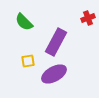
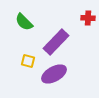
red cross: rotated 24 degrees clockwise
purple rectangle: rotated 16 degrees clockwise
yellow square: rotated 24 degrees clockwise
